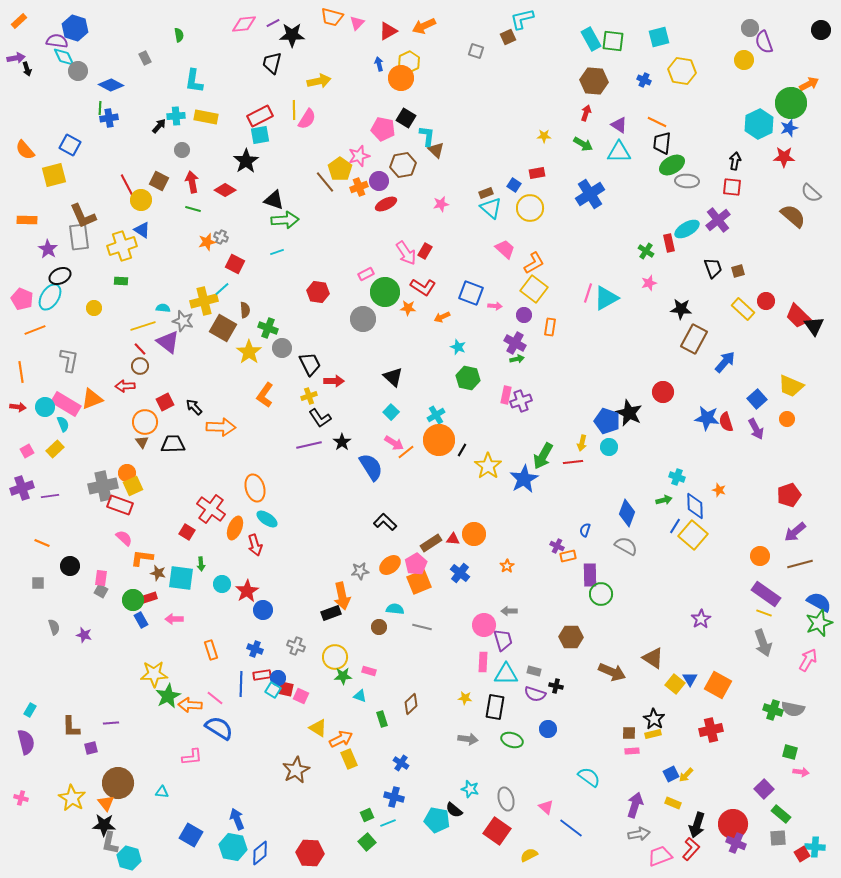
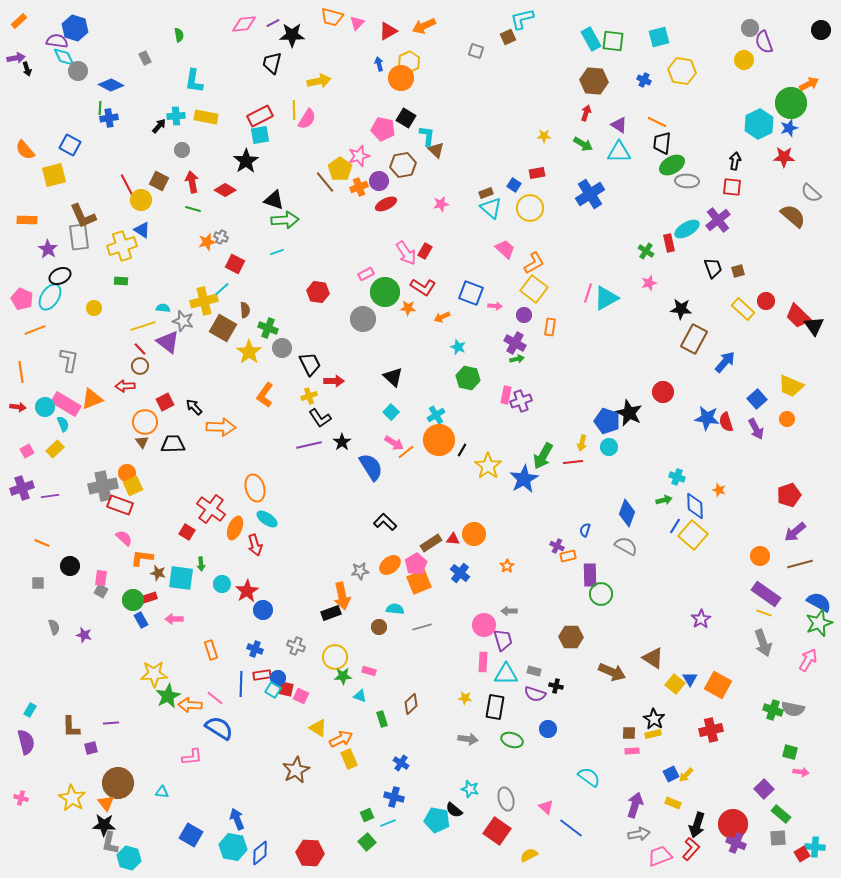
gray line at (422, 627): rotated 30 degrees counterclockwise
